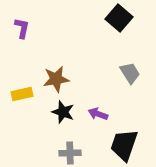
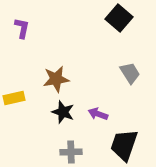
yellow rectangle: moved 8 px left, 4 px down
gray cross: moved 1 px right, 1 px up
